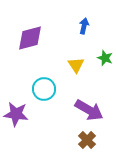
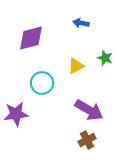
blue arrow: moved 3 px left, 3 px up; rotated 91 degrees counterclockwise
purple diamond: moved 1 px right
yellow triangle: moved 1 px down; rotated 36 degrees clockwise
cyan circle: moved 2 px left, 6 px up
purple star: rotated 15 degrees counterclockwise
brown cross: rotated 18 degrees clockwise
